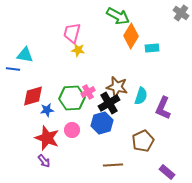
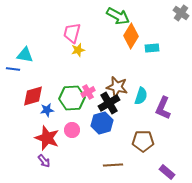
yellow star: rotated 24 degrees counterclockwise
brown pentagon: rotated 25 degrees clockwise
